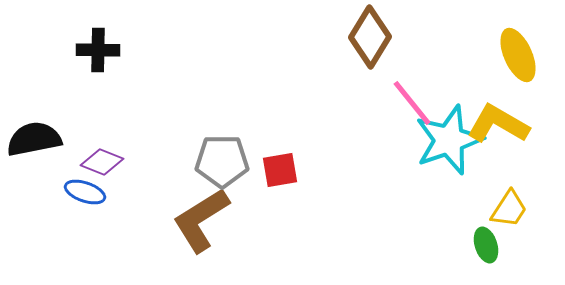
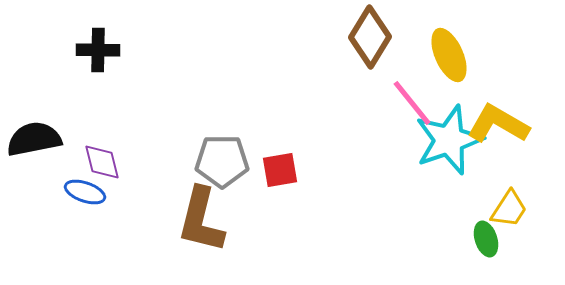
yellow ellipse: moved 69 px left
purple diamond: rotated 54 degrees clockwise
brown L-shape: rotated 44 degrees counterclockwise
green ellipse: moved 6 px up
